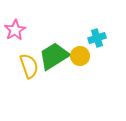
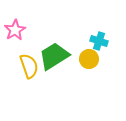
cyan cross: moved 2 px right, 3 px down; rotated 36 degrees clockwise
yellow circle: moved 9 px right, 3 px down
